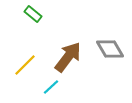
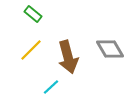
brown arrow: rotated 128 degrees clockwise
yellow line: moved 6 px right, 15 px up
